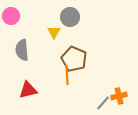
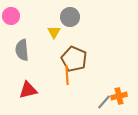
gray line: moved 1 px right, 1 px up
